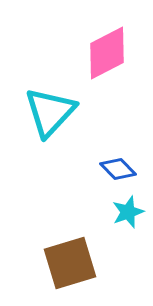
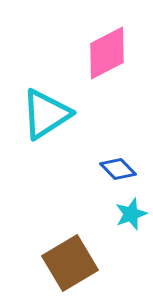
cyan triangle: moved 4 px left, 2 px down; rotated 14 degrees clockwise
cyan star: moved 3 px right, 2 px down
brown square: rotated 14 degrees counterclockwise
